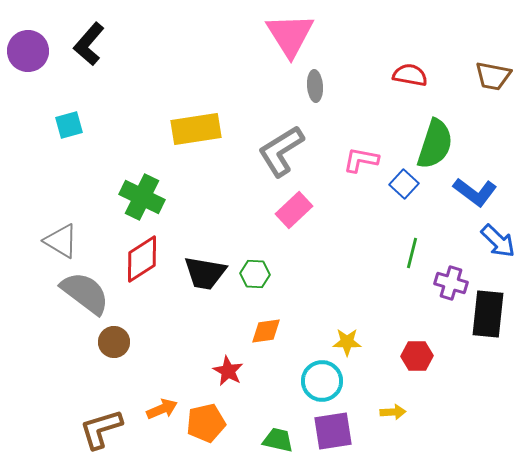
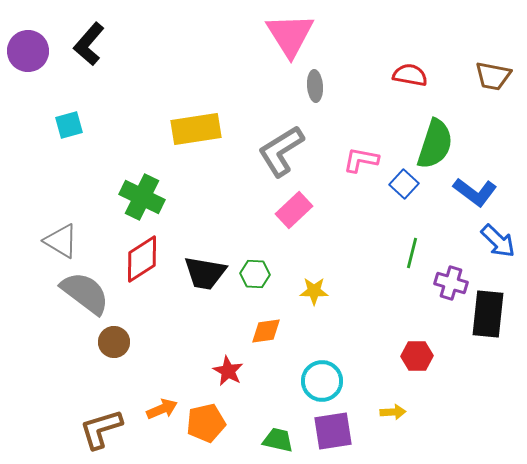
yellow star: moved 33 px left, 51 px up
